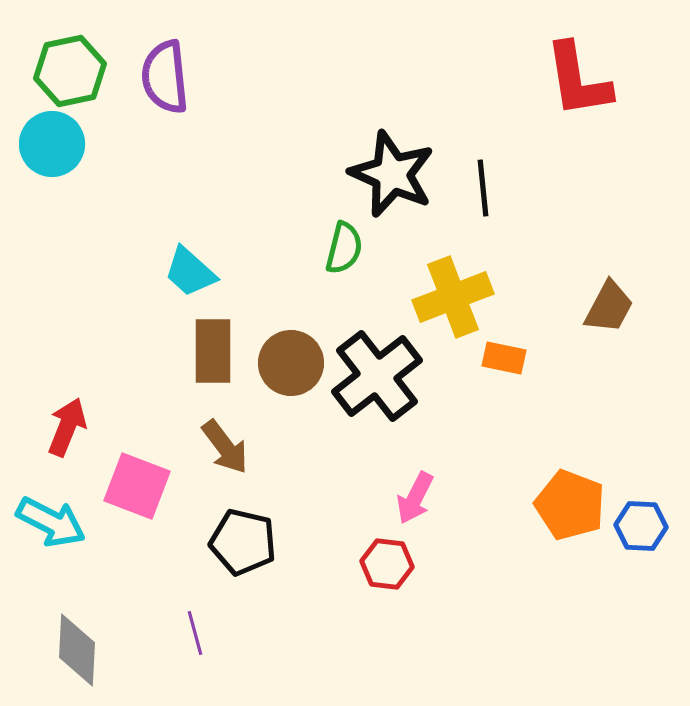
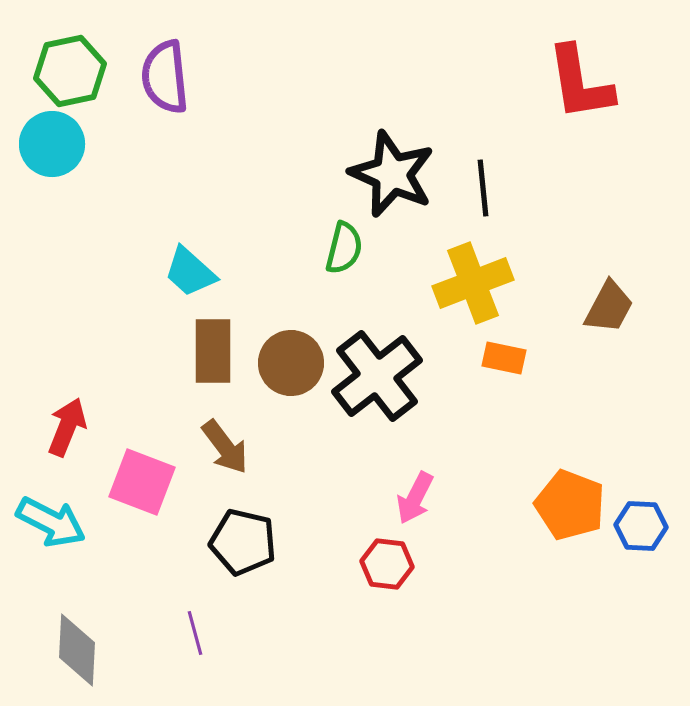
red L-shape: moved 2 px right, 3 px down
yellow cross: moved 20 px right, 14 px up
pink square: moved 5 px right, 4 px up
